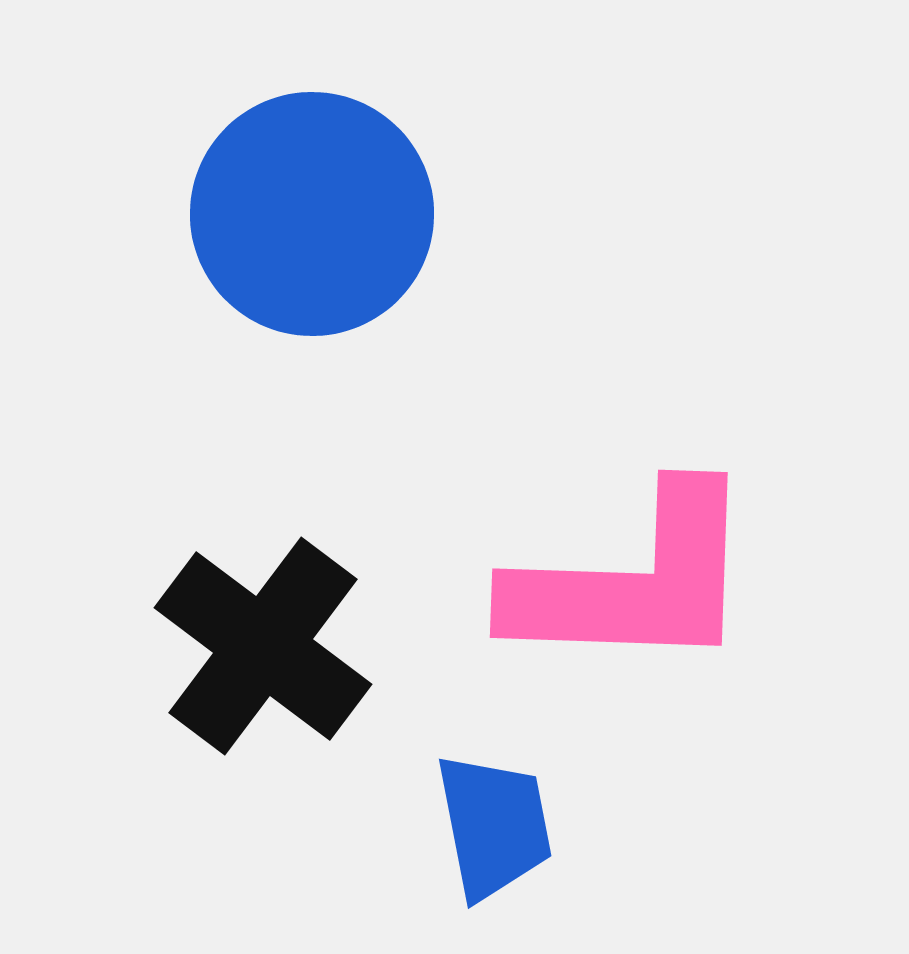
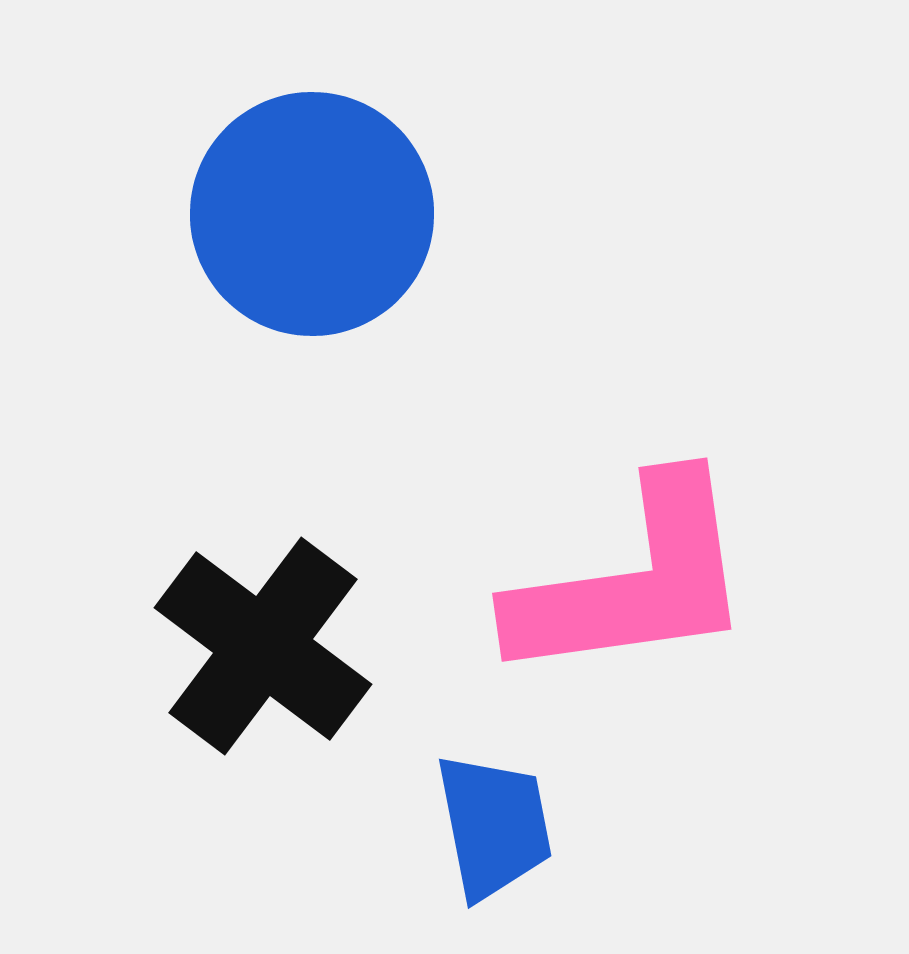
pink L-shape: rotated 10 degrees counterclockwise
